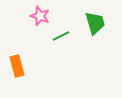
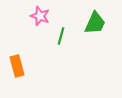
green trapezoid: rotated 40 degrees clockwise
green line: rotated 48 degrees counterclockwise
